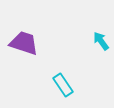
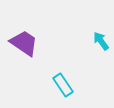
purple trapezoid: rotated 16 degrees clockwise
